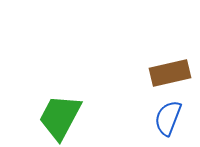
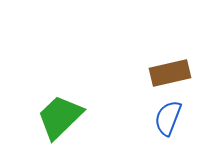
green trapezoid: rotated 18 degrees clockwise
